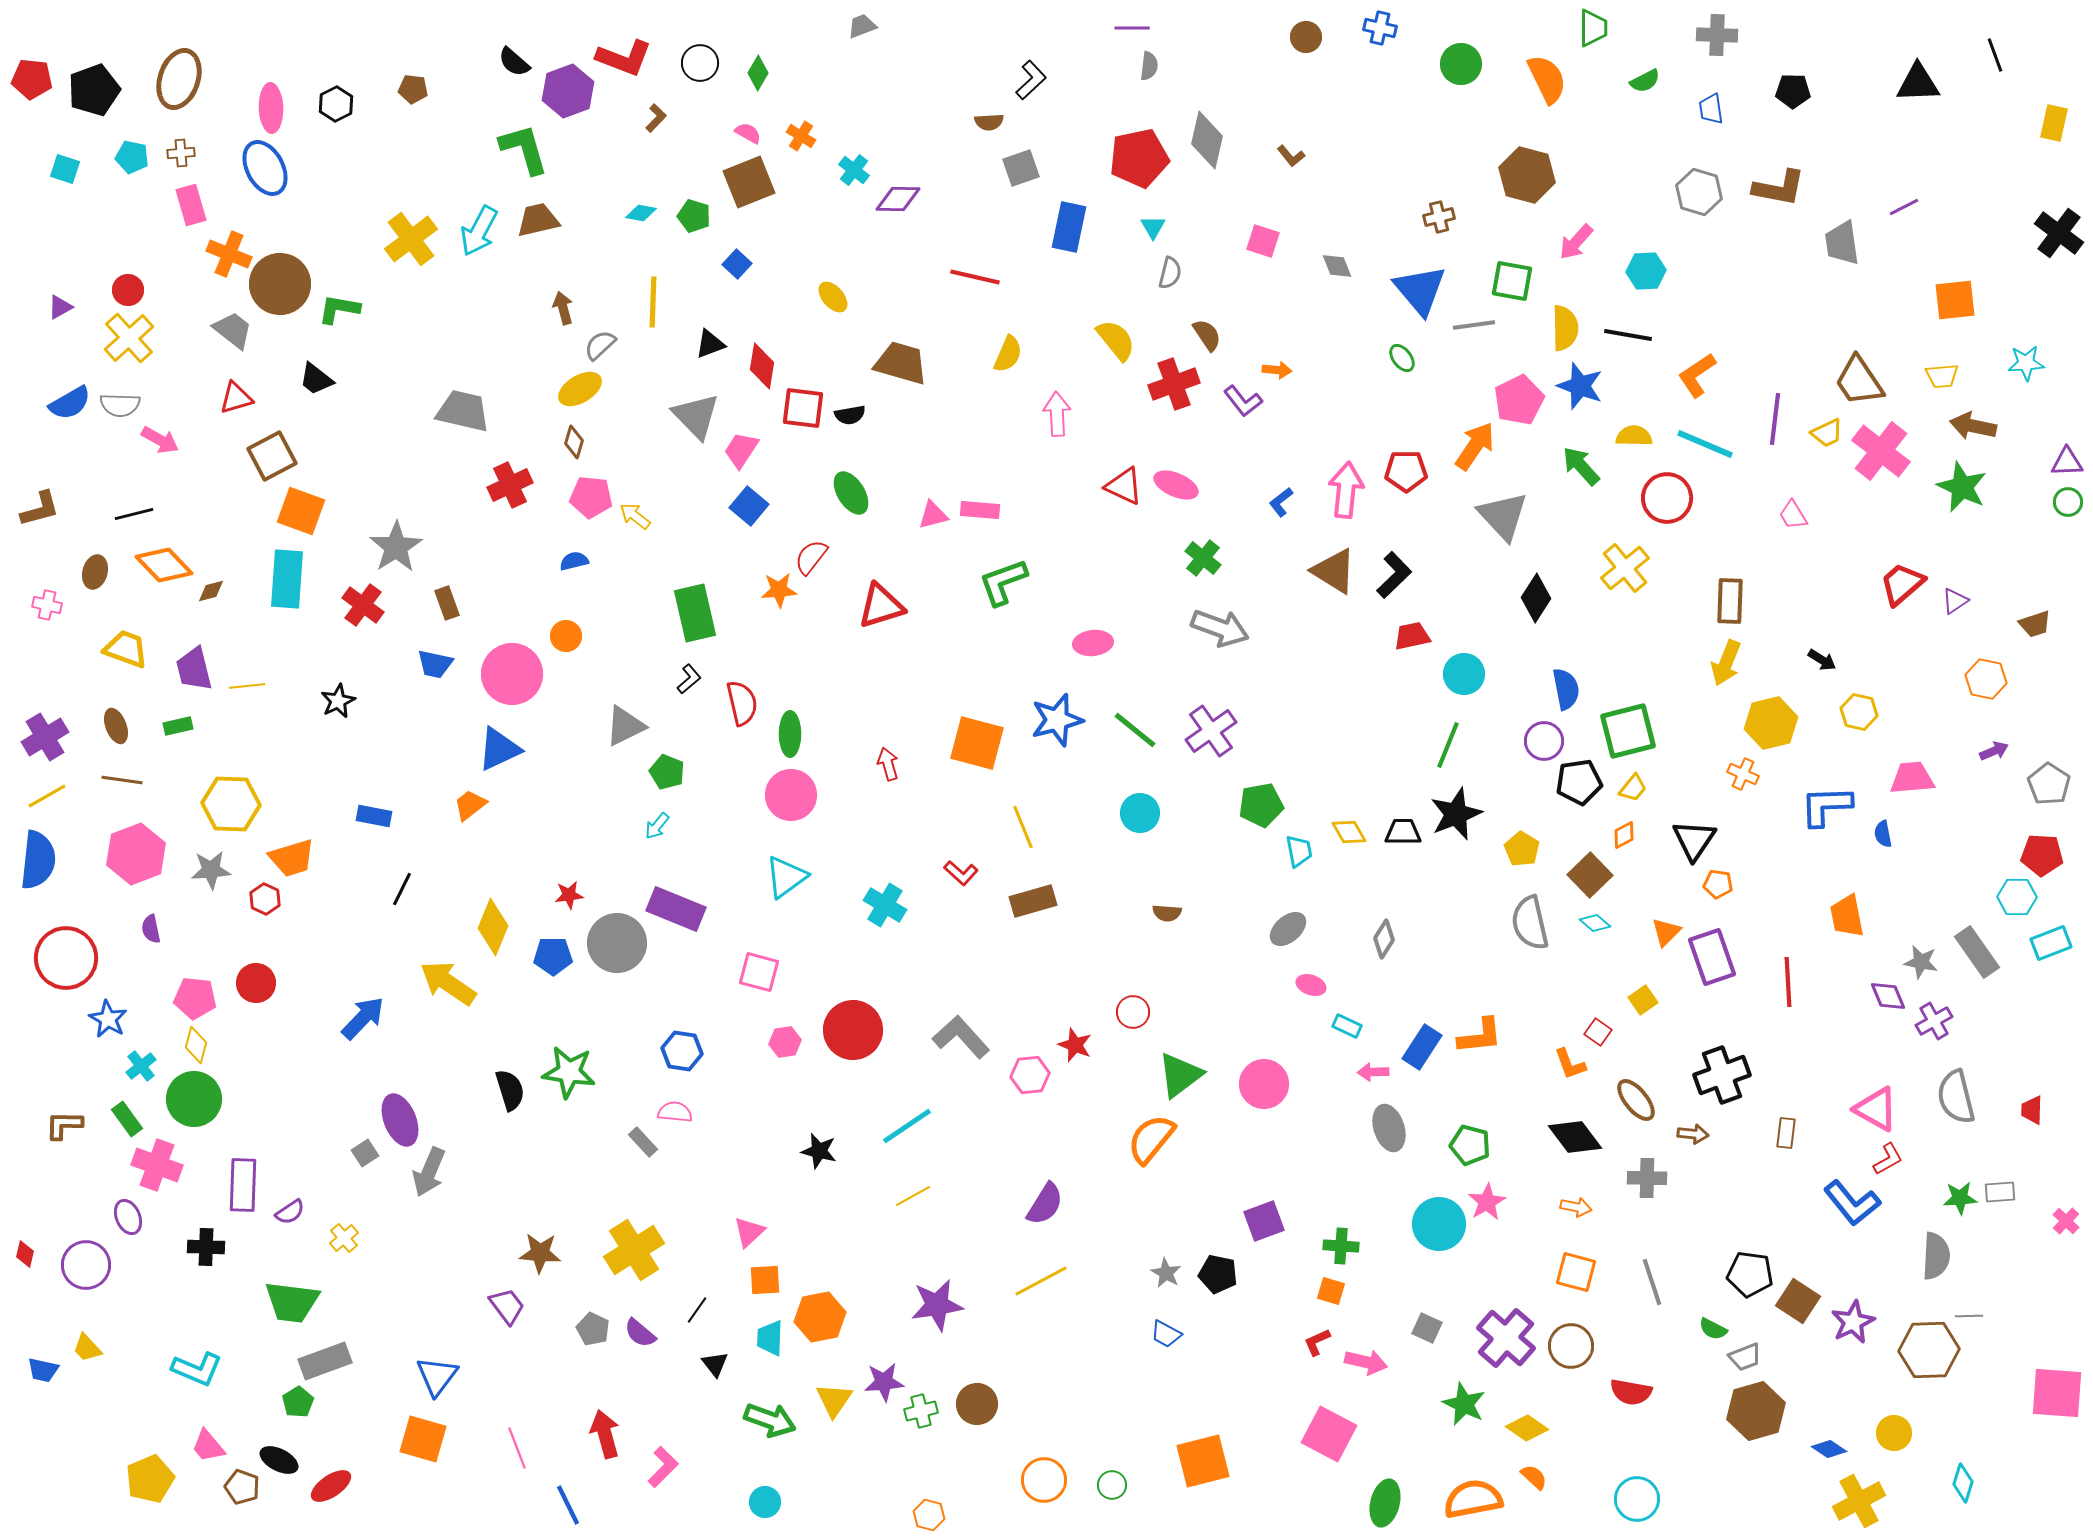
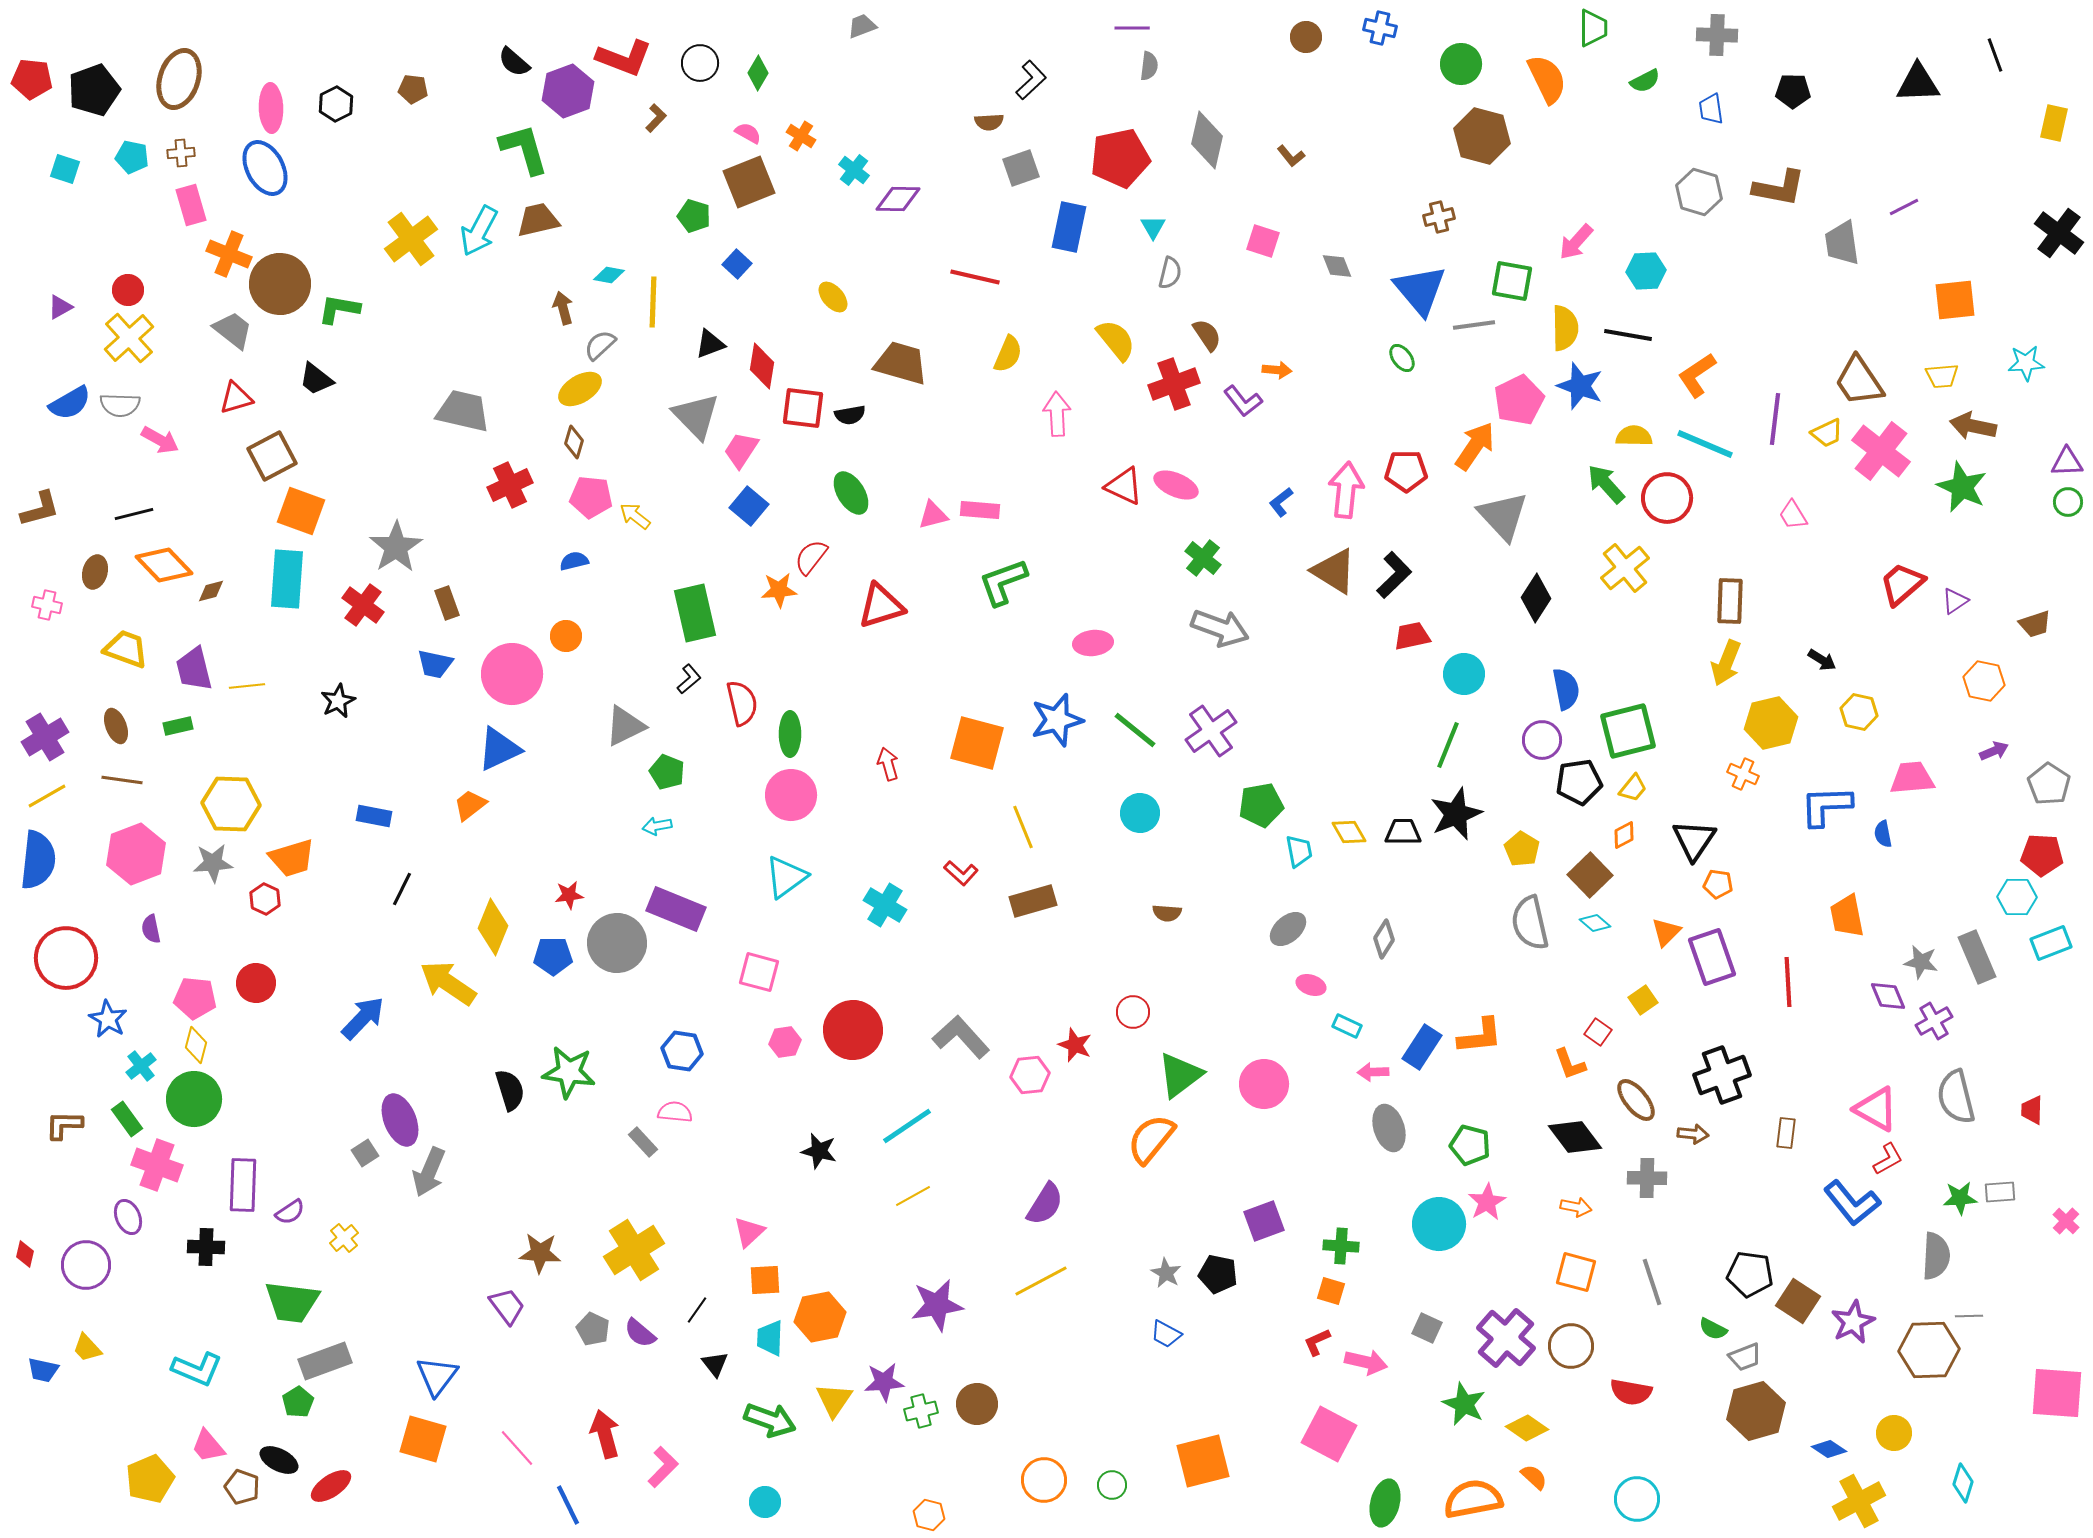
red pentagon at (1139, 158): moved 19 px left
brown hexagon at (1527, 175): moved 45 px left, 39 px up
cyan diamond at (641, 213): moved 32 px left, 62 px down
green arrow at (1581, 466): moved 25 px right, 18 px down
orange hexagon at (1986, 679): moved 2 px left, 2 px down
purple circle at (1544, 741): moved 2 px left, 1 px up
cyan arrow at (657, 826): rotated 40 degrees clockwise
gray star at (211, 870): moved 2 px right, 7 px up
gray rectangle at (1977, 952): moved 5 px down; rotated 12 degrees clockwise
pink line at (517, 1448): rotated 21 degrees counterclockwise
